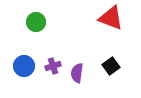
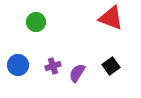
blue circle: moved 6 px left, 1 px up
purple semicircle: rotated 24 degrees clockwise
